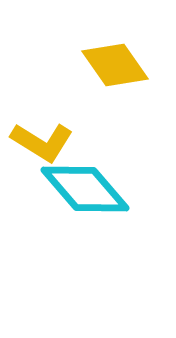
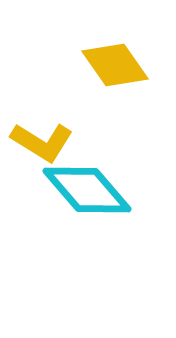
cyan diamond: moved 2 px right, 1 px down
